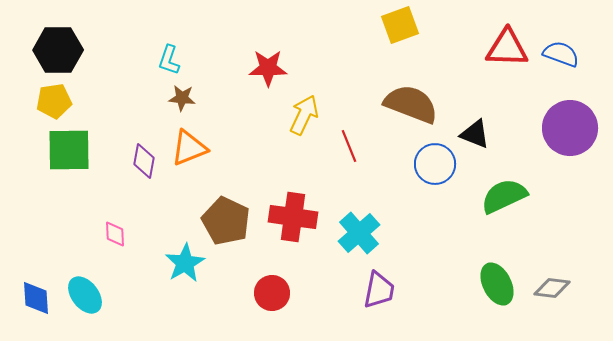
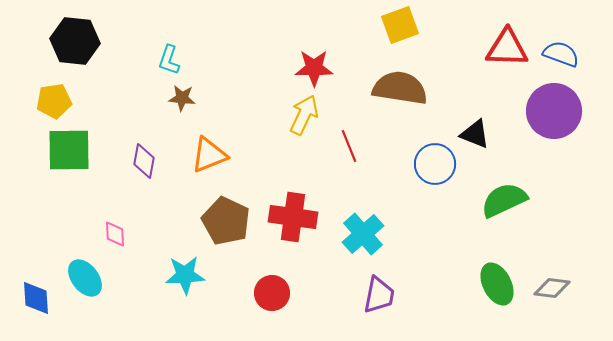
black hexagon: moved 17 px right, 9 px up; rotated 6 degrees clockwise
red star: moved 46 px right
brown semicircle: moved 11 px left, 16 px up; rotated 12 degrees counterclockwise
purple circle: moved 16 px left, 17 px up
orange triangle: moved 20 px right, 7 px down
green semicircle: moved 4 px down
cyan cross: moved 4 px right, 1 px down
cyan star: moved 12 px down; rotated 27 degrees clockwise
purple trapezoid: moved 5 px down
cyan ellipse: moved 17 px up
